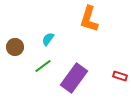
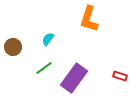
brown circle: moved 2 px left
green line: moved 1 px right, 2 px down
